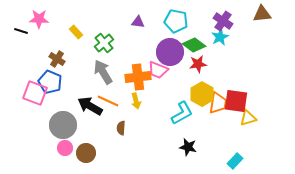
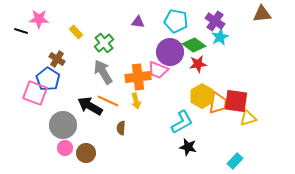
purple cross: moved 8 px left
blue pentagon: moved 2 px left, 3 px up; rotated 10 degrees clockwise
yellow hexagon: moved 2 px down
cyan L-shape: moved 9 px down
